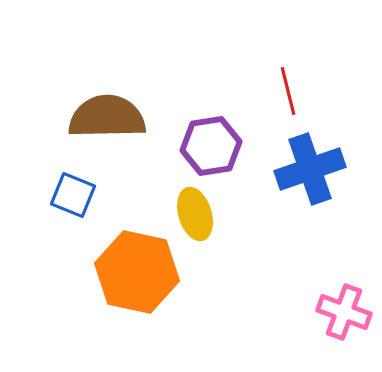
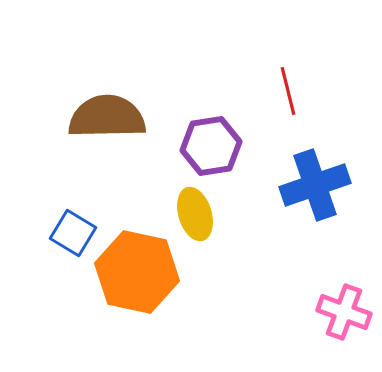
blue cross: moved 5 px right, 16 px down
blue square: moved 38 px down; rotated 9 degrees clockwise
